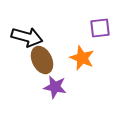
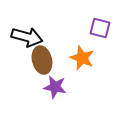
purple square: rotated 20 degrees clockwise
brown ellipse: rotated 12 degrees clockwise
